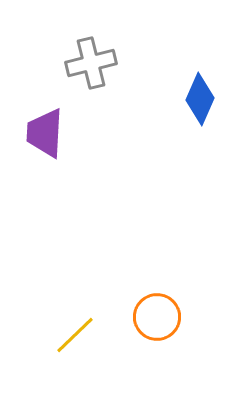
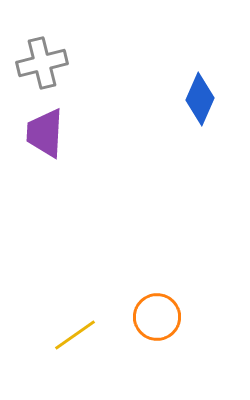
gray cross: moved 49 px left
yellow line: rotated 9 degrees clockwise
